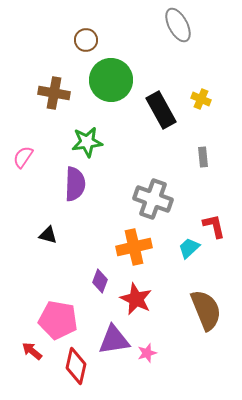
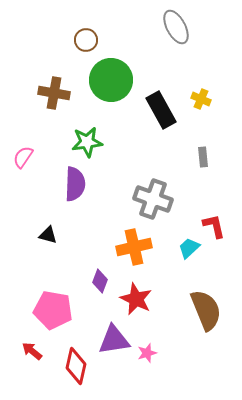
gray ellipse: moved 2 px left, 2 px down
pink pentagon: moved 5 px left, 10 px up
